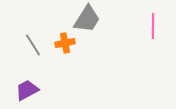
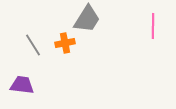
purple trapezoid: moved 5 px left, 5 px up; rotated 35 degrees clockwise
